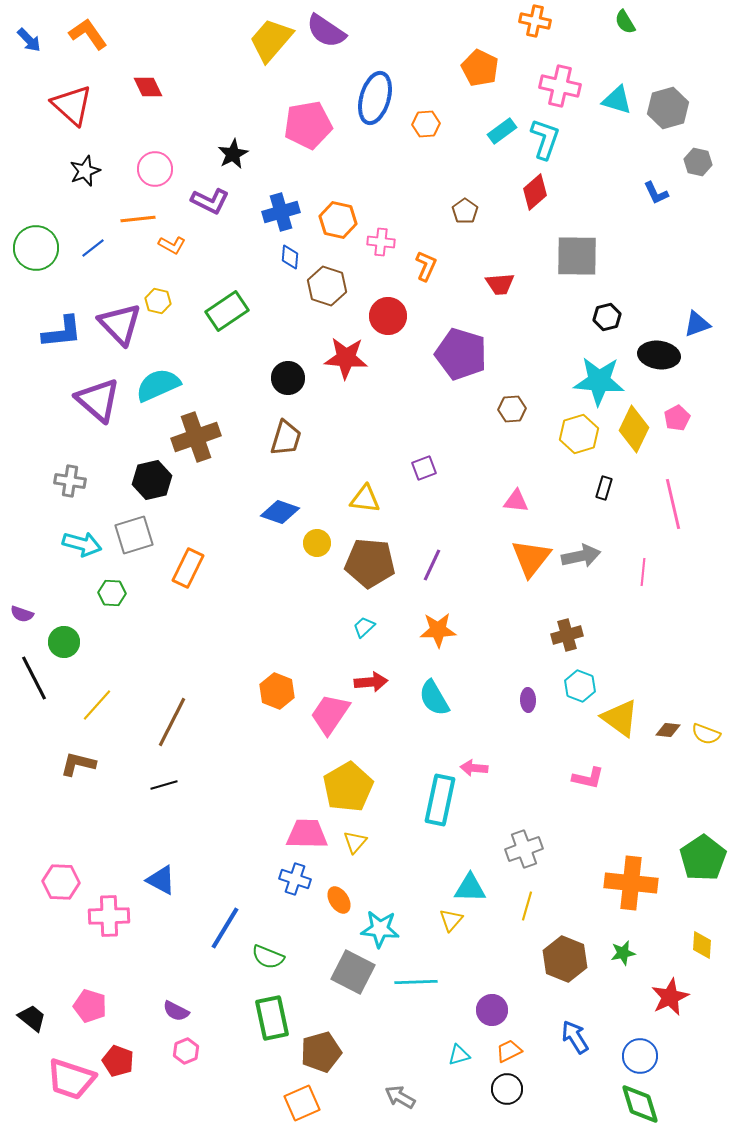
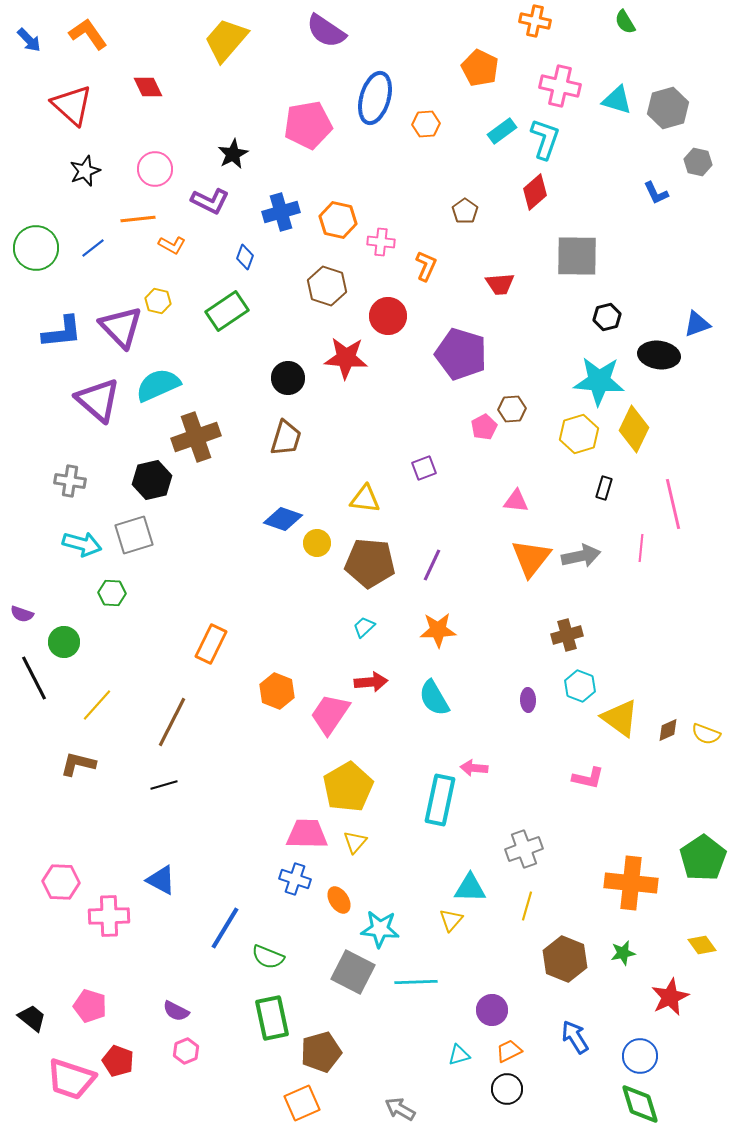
yellow trapezoid at (271, 40): moved 45 px left
blue diamond at (290, 257): moved 45 px left; rotated 15 degrees clockwise
purple triangle at (120, 324): moved 1 px right, 3 px down
pink pentagon at (677, 418): moved 193 px left, 9 px down
blue diamond at (280, 512): moved 3 px right, 7 px down
orange rectangle at (188, 568): moved 23 px right, 76 px down
pink line at (643, 572): moved 2 px left, 24 px up
brown diamond at (668, 730): rotated 30 degrees counterclockwise
yellow diamond at (702, 945): rotated 40 degrees counterclockwise
gray arrow at (400, 1097): moved 12 px down
